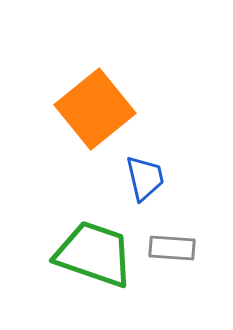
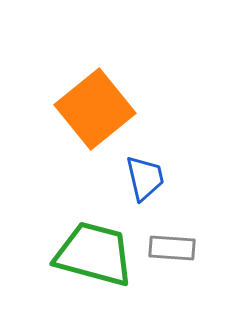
green trapezoid: rotated 4 degrees counterclockwise
